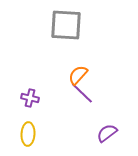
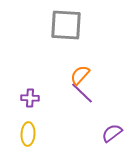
orange semicircle: moved 2 px right
purple cross: rotated 12 degrees counterclockwise
purple semicircle: moved 5 px right
